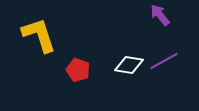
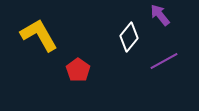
yellow L-shape: rotated 12 degrees counterclockwise
white diamond: moved 28 px up; rotated 60 degrees counterclockwise
red pentagon: rotated 15 degrees clockwise
